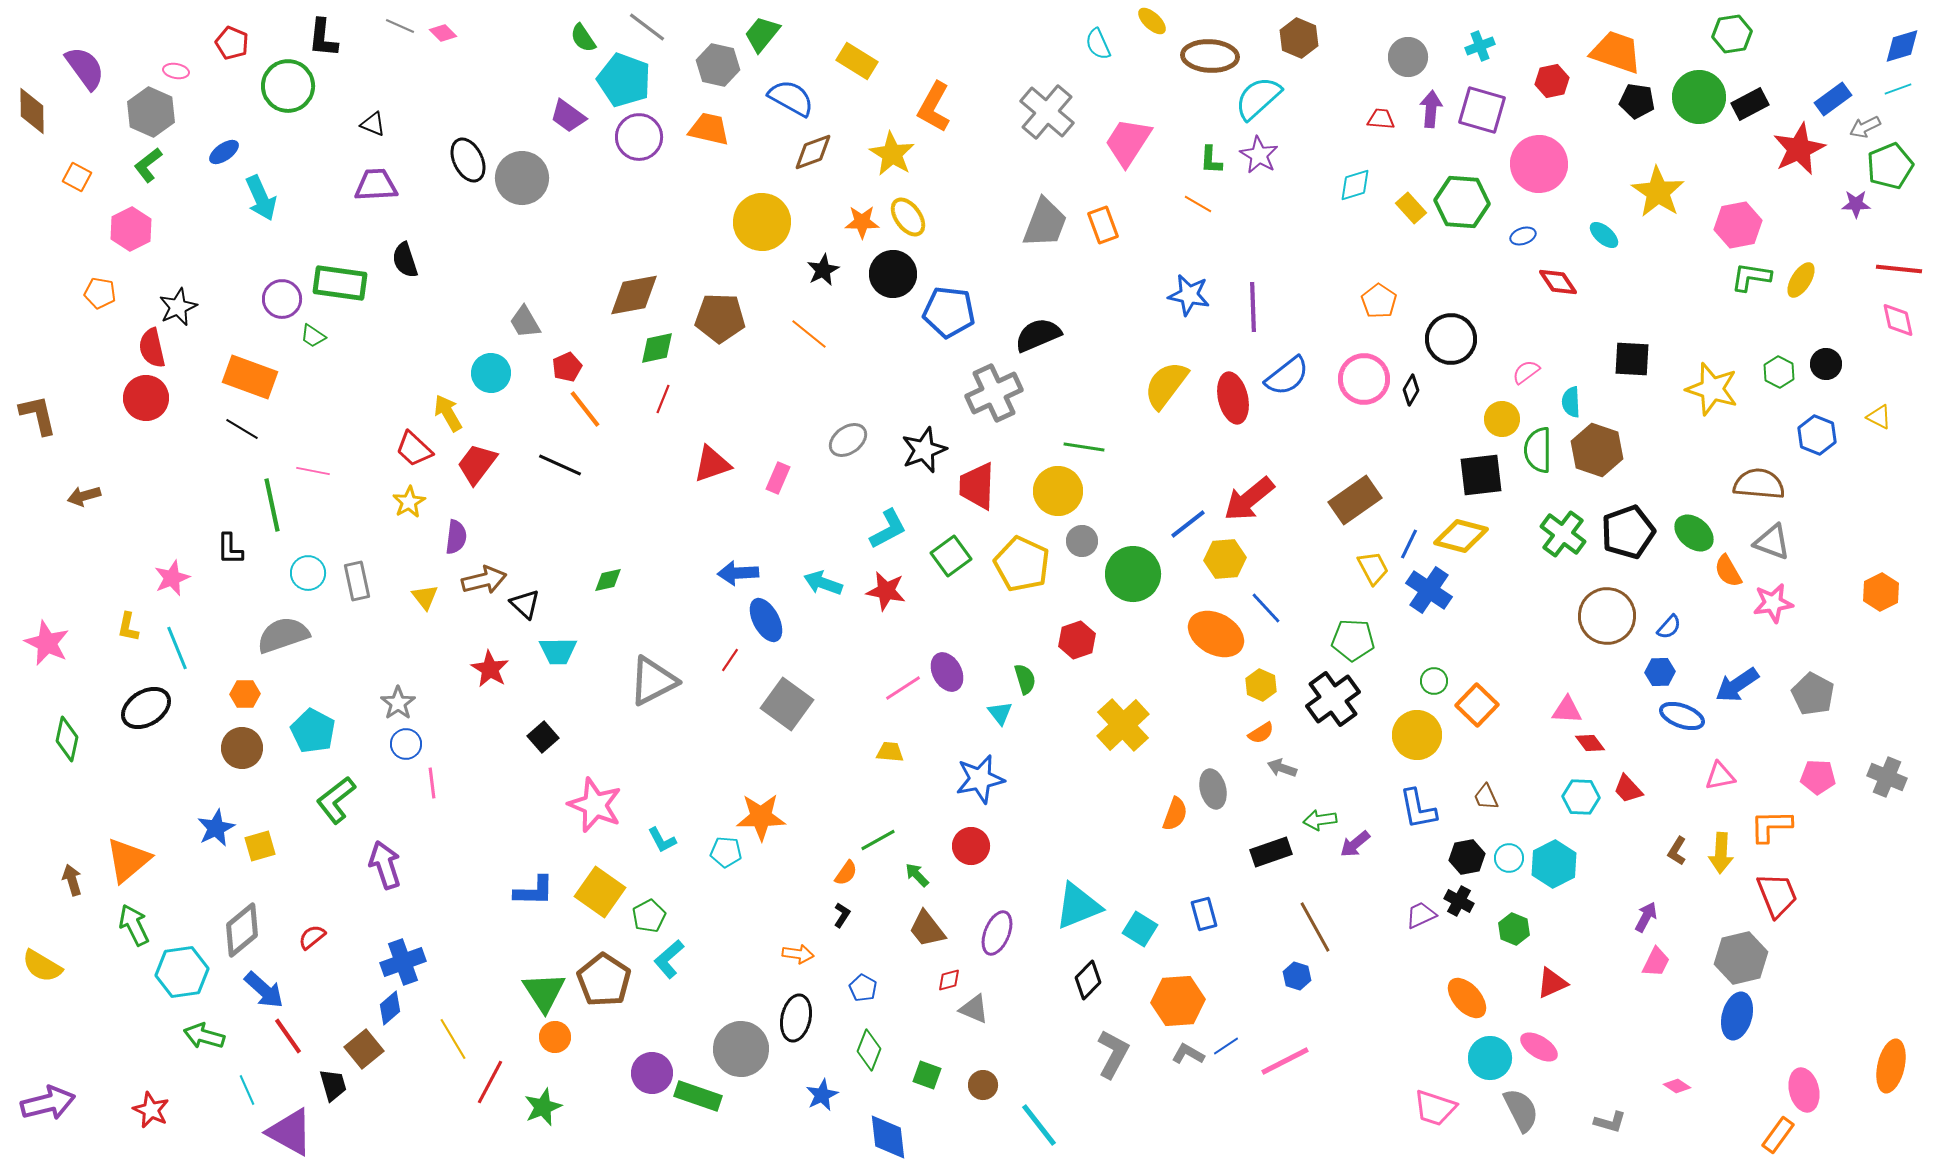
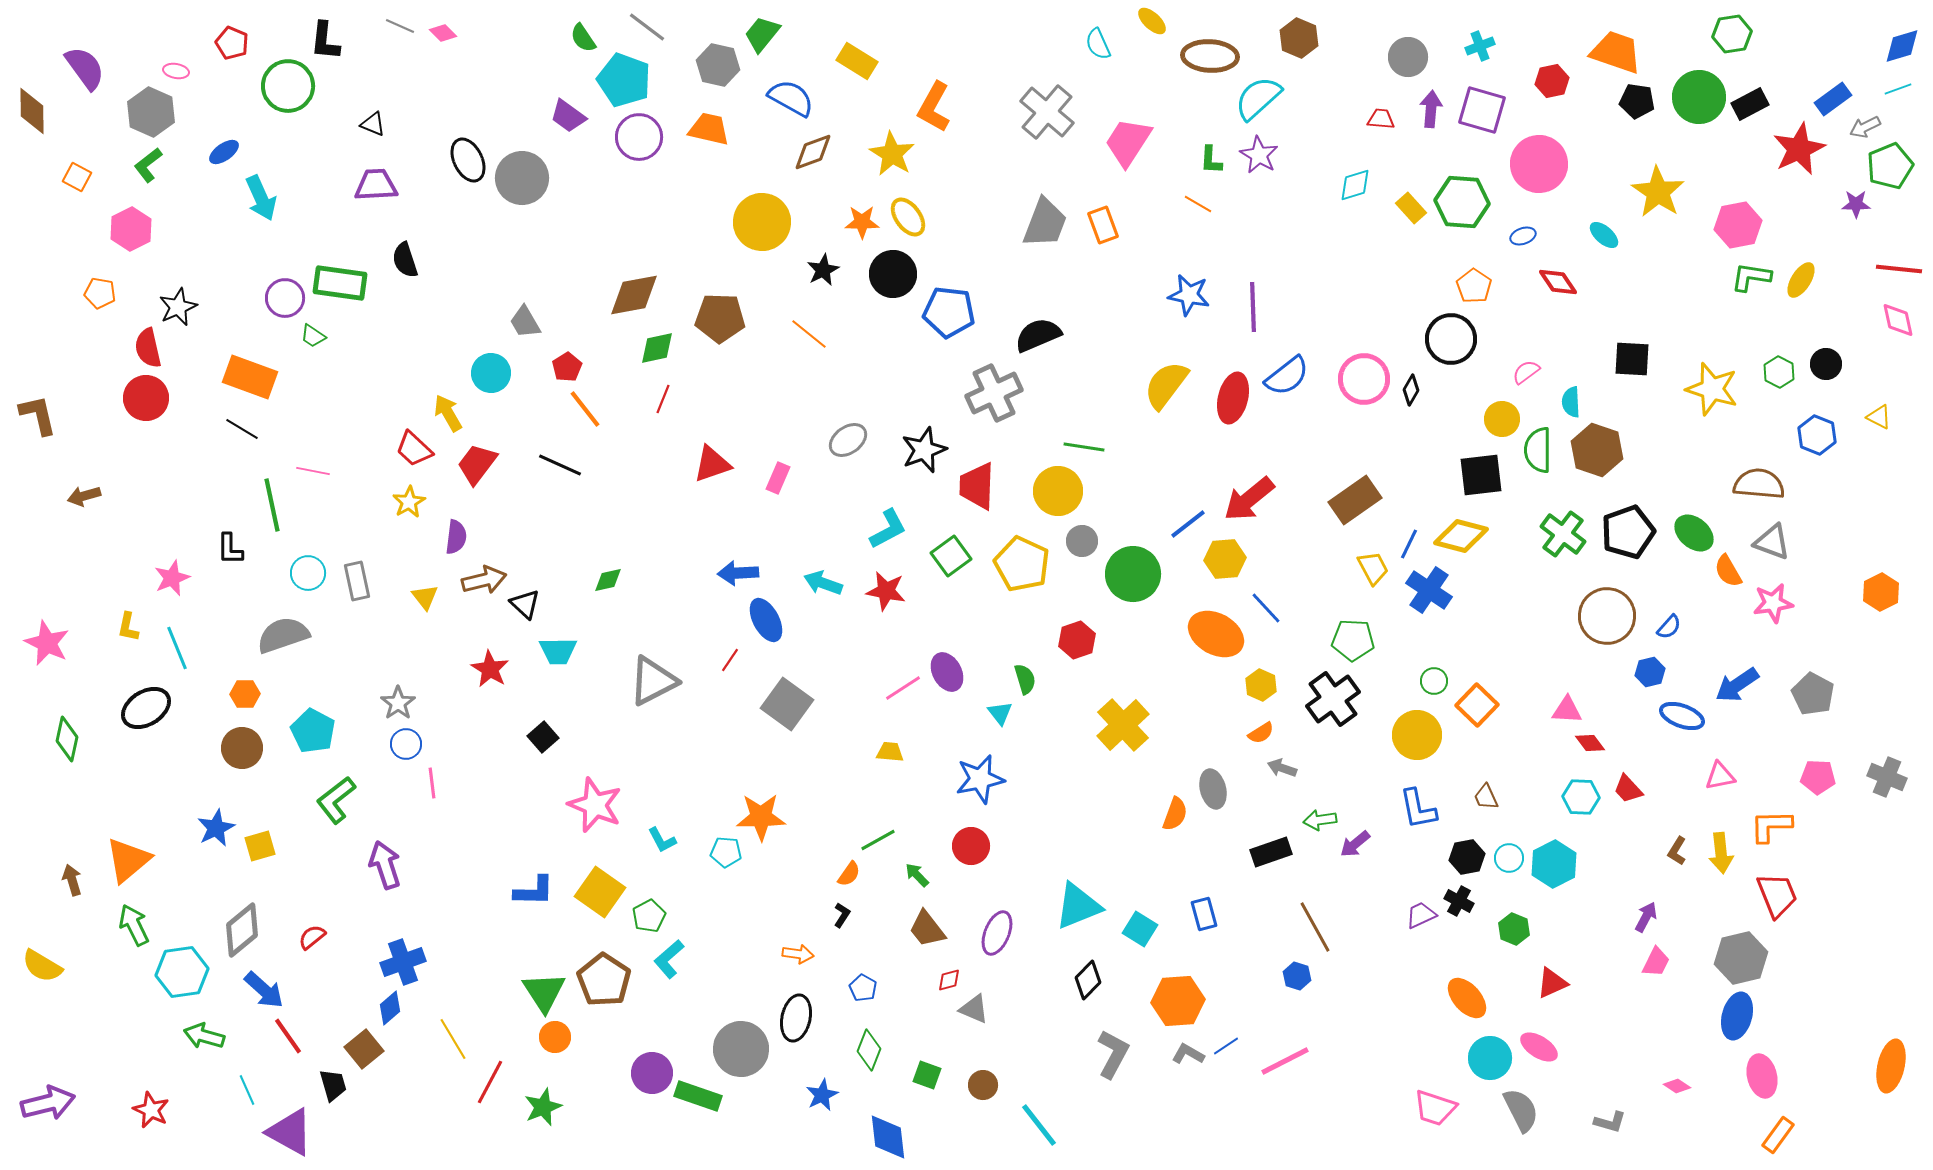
black L-shape at (323, 38): moved 2 px right, 3 px down
purple circle at (282, 299): moved 3 px right, 1 px up
orange pentagon at (1379, 301): moved 95 px right, 15 px up
red semicircle at (152, 348): moved 4 px left
red pentagon at (567, 367): rotated 8 degrees counterclockwise
red ellipse at (1233, 398): rotated 27 degrees clockwise
blue hexagon at (1660, 672): moved 10 px left; rotated 12 degrees counterclockwise
yellow arrow at (1721, 853): rotated 9 degrees counterclockwise
orange semicircle at (846, 873): moved 3 px right, 1 px down
pink ellipse at (1804, 1090): moved 42 px left, 14 px up
